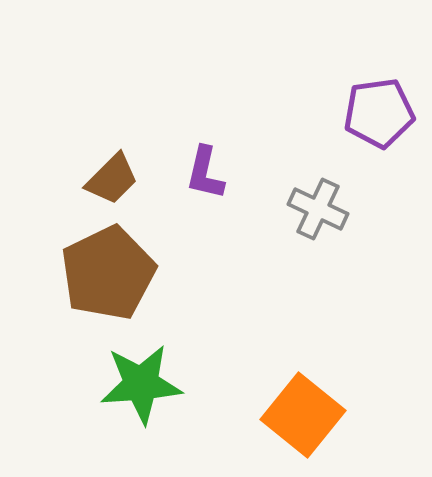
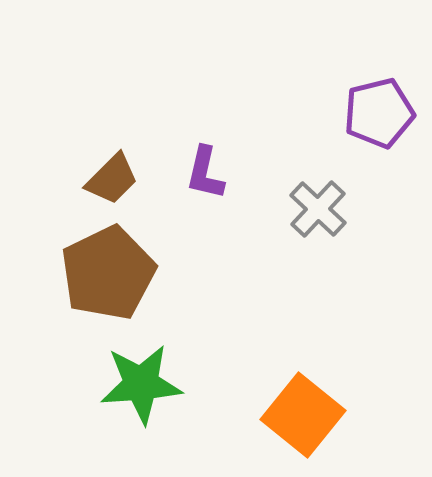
purple pentagon: rotated 6 degrees counterclockwise
gray cross: rotated 18 degrees clockwise
